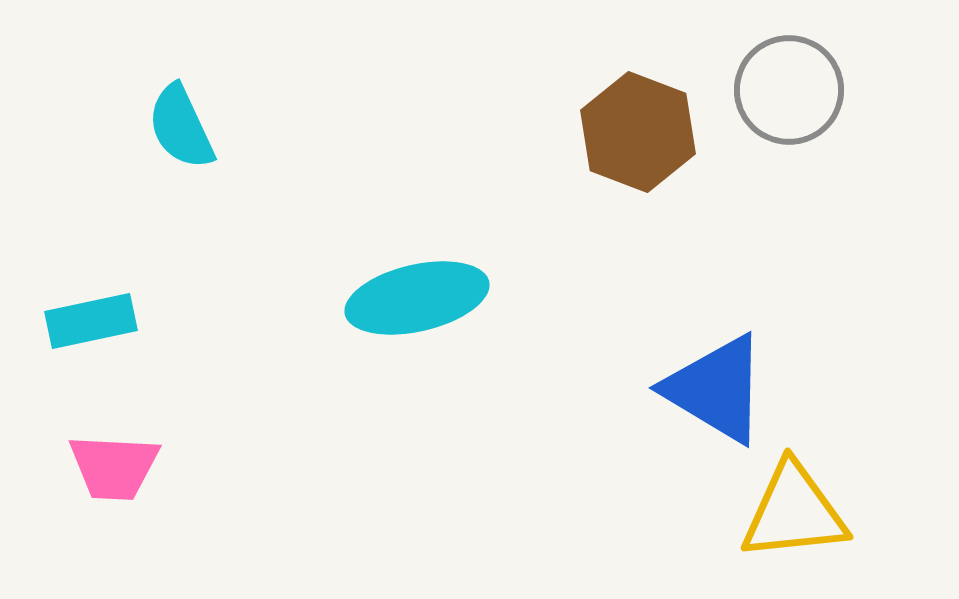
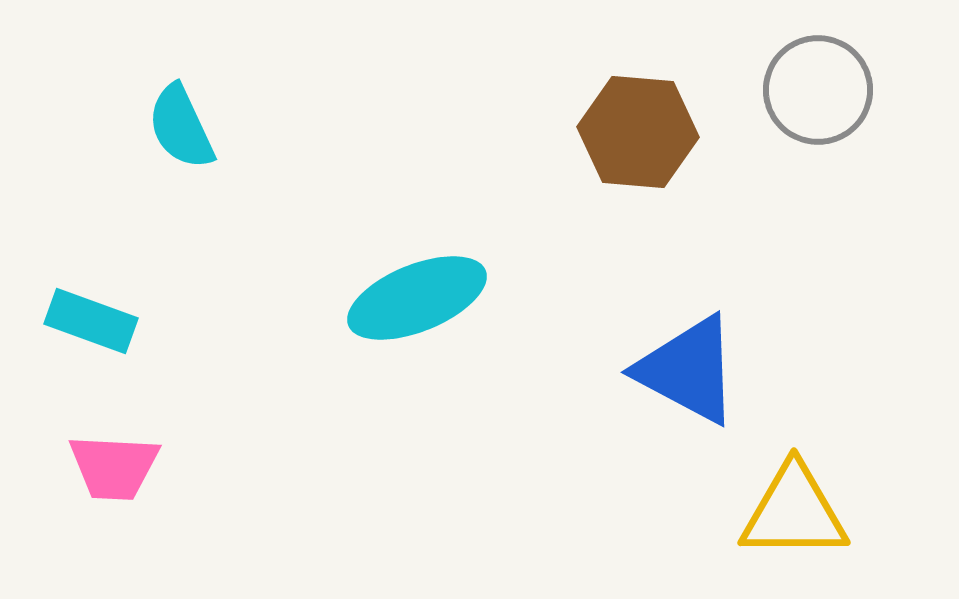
gray circle: moved 29 px right
brown hexagon: rotated 16 degrees counterclockwise
cyan ellipse: rotated 9 degrees counterclockwise
cyan rectangle: rotated 32 degrees clockwise
blue triangle: moved 28 px left, 19 px up; rotated 3 degrees counterclockwise
yellow triangle: rotated 6 degrees clockwise
